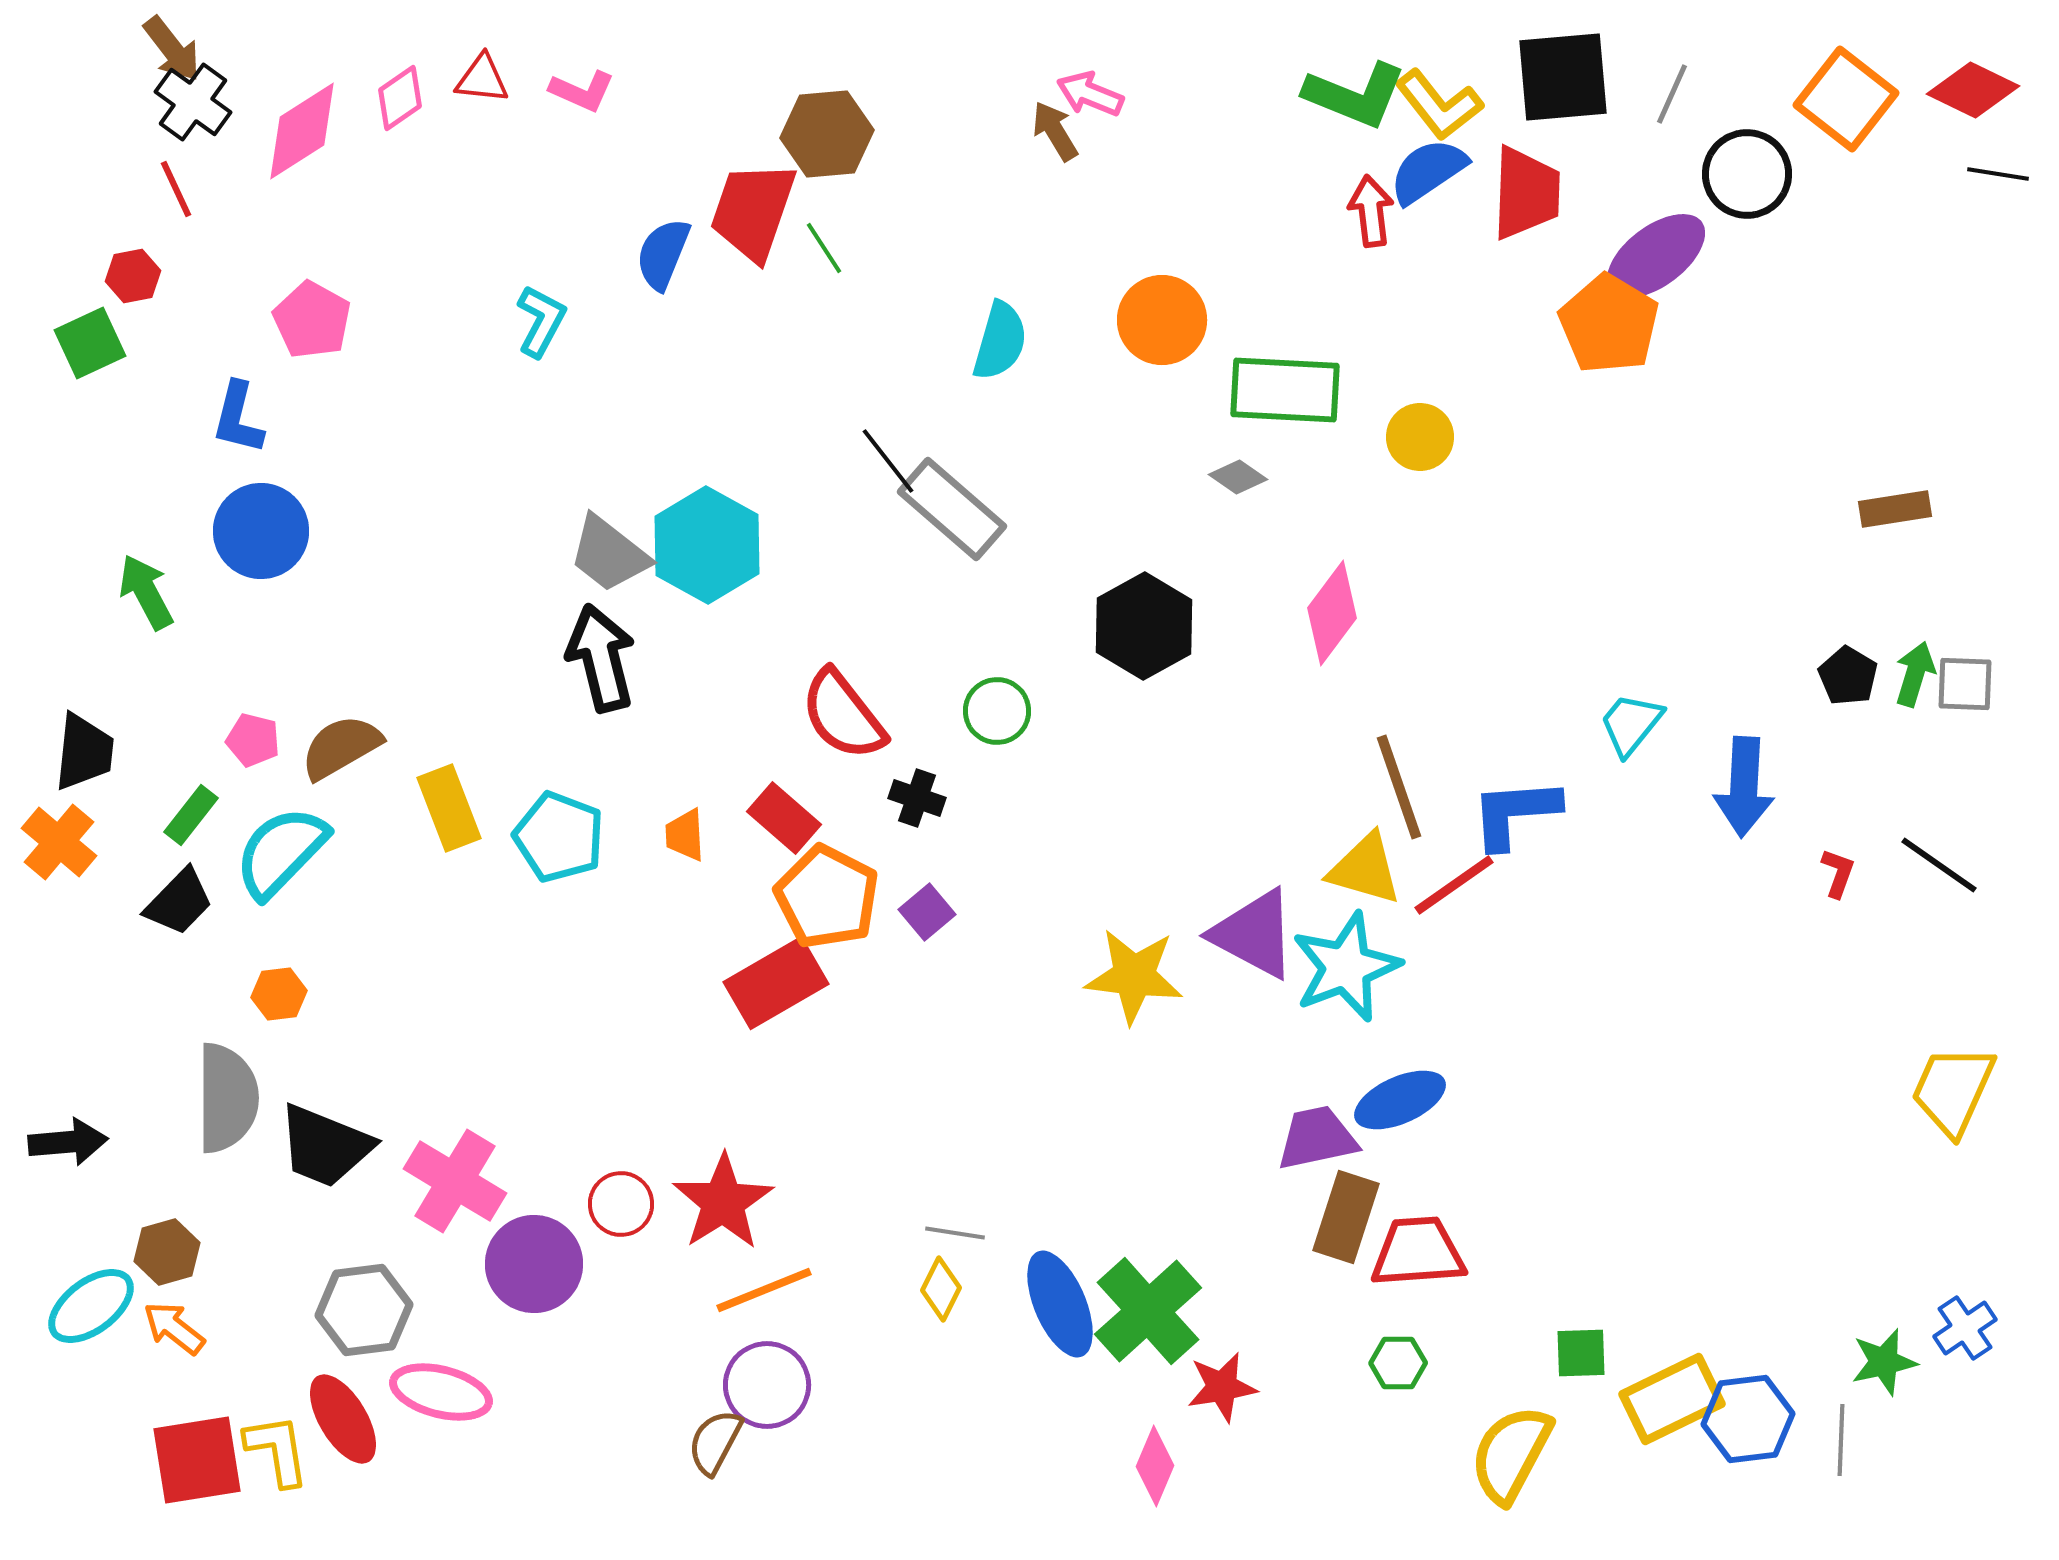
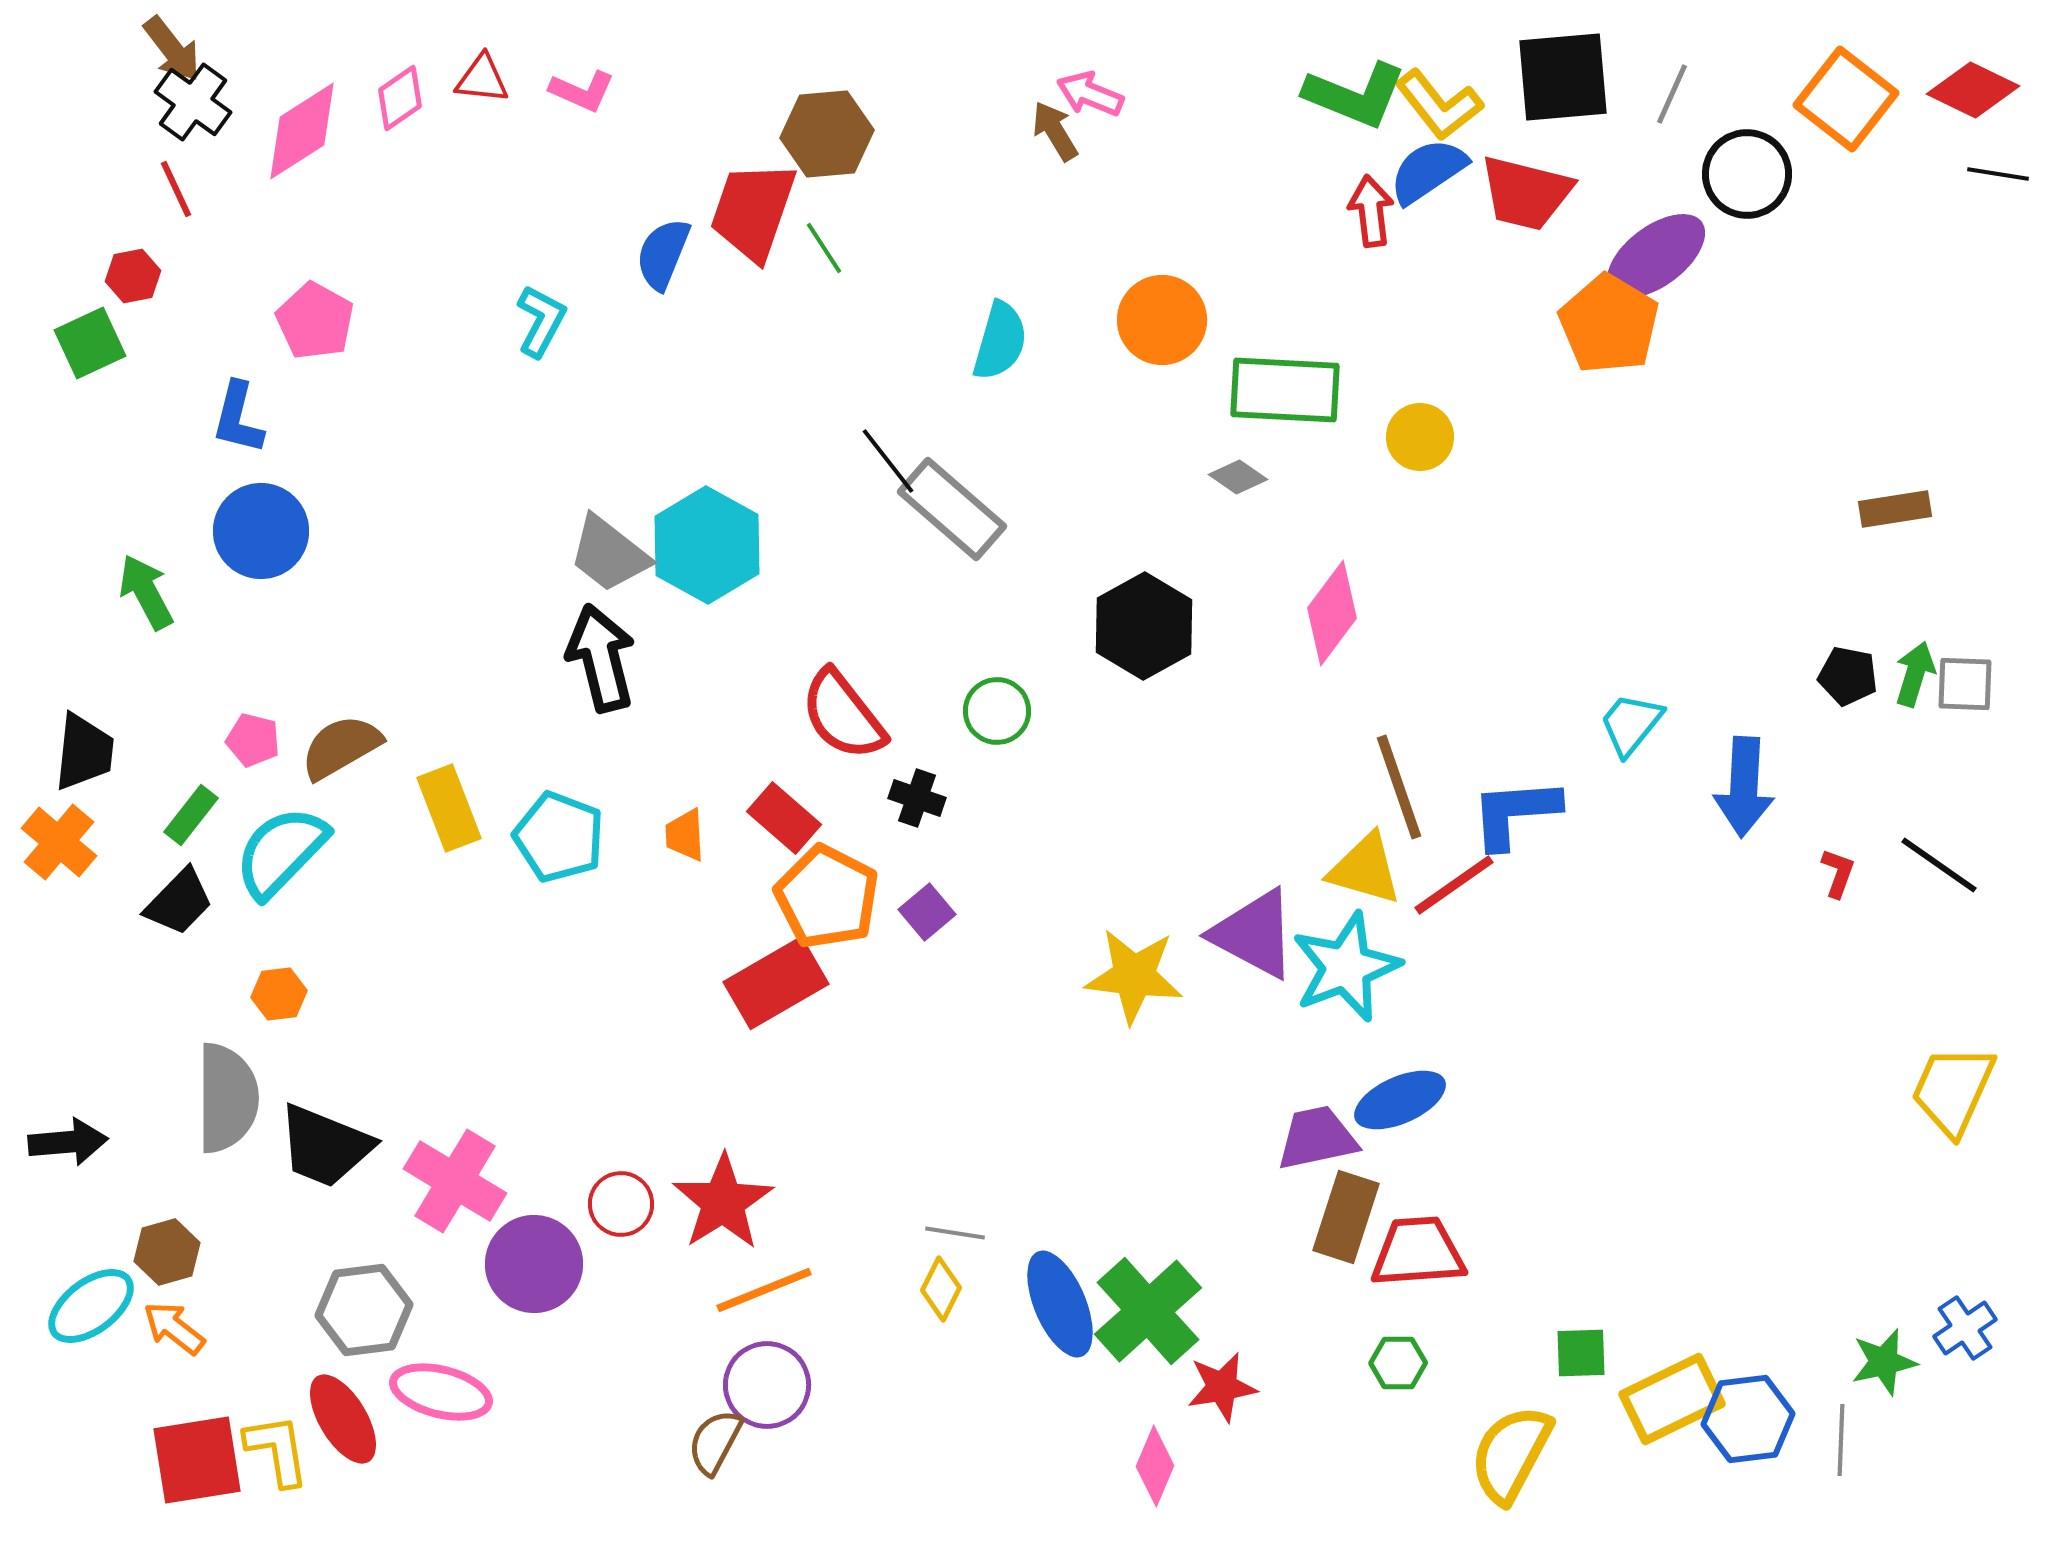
red trapezoid at (1526, 193): rotated 102 degrees clockwise
pink pentagon at (312, 320): moved 3 px right, 1 px down
black pentagon at (1848, 676): rotated 20 degrees counterclockwise
